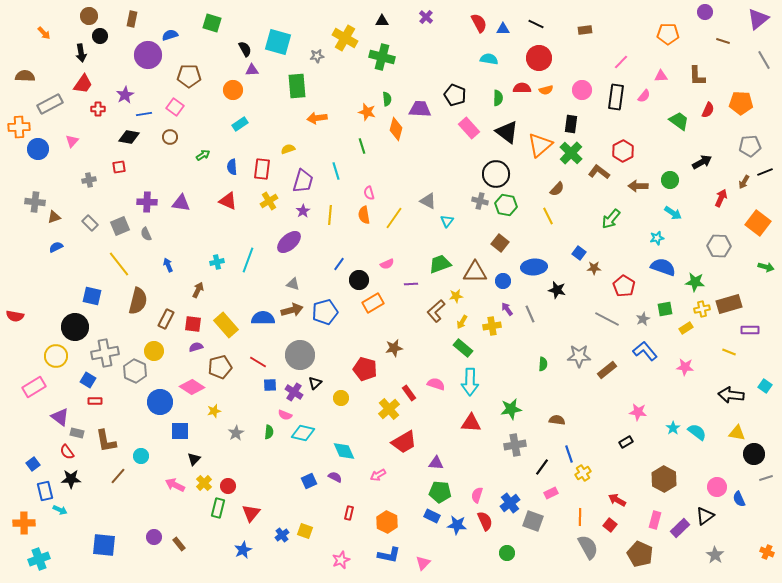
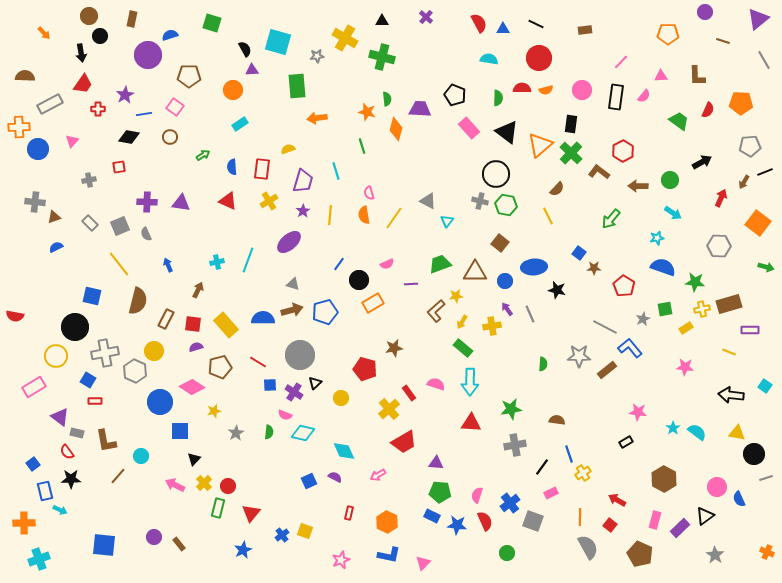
blue circle at (503, 281): moved 2 px right
gray line at (607, 319): moved 2 px left, 8 px down
blue L-shape at (645, 351): moved 15 px left, 3 px up
